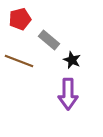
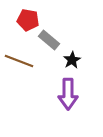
red pentagon: moved 8 px right, 1 px down; rotated 25 degrees clockwise
black star: rotated 18 degrees clockwise
